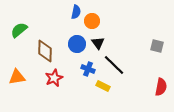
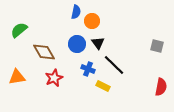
brown diamond: moved 1 px left, 1 px down; rotated 30 degrees counterclockwise
